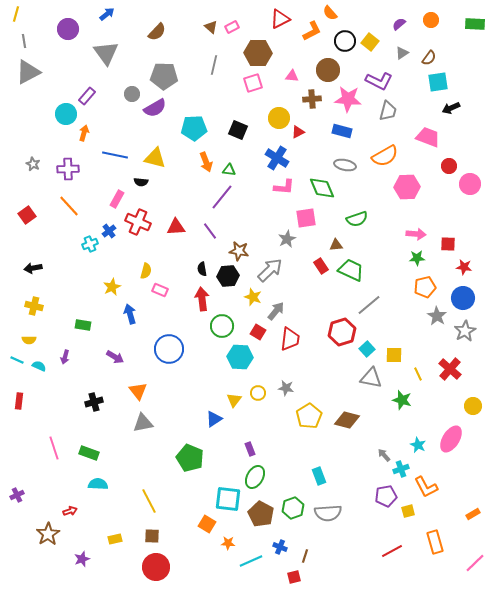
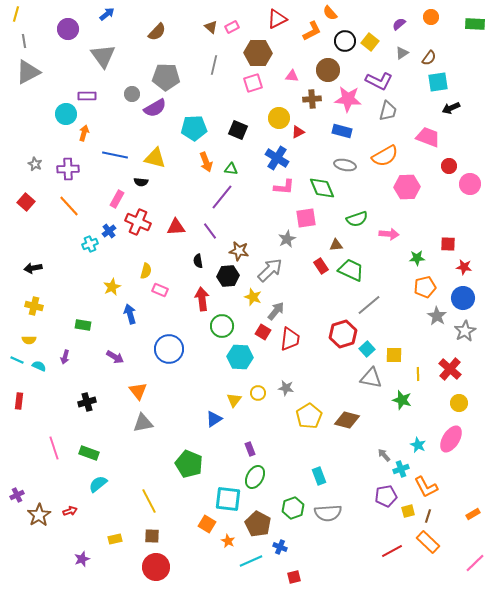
red triangle at (280, 19): moved 3 px left
orange circle at (431, 20): moved 3 px up
gray triangle at (106, 53): moved 3 px left, 3 px down
gray pentagon at (164, 76): moved 2 px right, 1 px down
purple rectangle at (87, 96): rotated 48 degrees clockwise
gray star at (33, 164): moved 2 px right
green triangle at (229, 170): moved 2 px right, 1 px up
red square at (27, 215): moved 1 px left, 13 px up; rotated 12 degrees counterclockwise
pink arrow at (416, 234): moved 27 px left
black semicircle at (202, 269): moved 4 px left, 8 px up
red square at (258, 332): moved 5 px right
red hexagon at (342, 332): moved 1 px right, 2 px down
yellow line at (418, 374): rotated 24 degrees clockwise
black cross at (94, 402): moved 7 px left
yellow circle at (473, 406): moved 14 px left, 3 px up
green pentagon at (190, 458): moved 1 px left, 6 px down
cyan semicircle at (98, 484): rotated 42 degrees counterclockwise
brown pentagon at (261, 514): moved 3 px left, 10 px down
brown star at (48, 534): moved 9 px left, 19 px up
orange rectangle at (435, 542): moved 7 px left; rotated 30 degrees counterclockwise
orange star at (228, 543): moved 2 px up; rotated 24 degrees clockwise
brown line at (305, 556): moved 123 px right, 40 px up
